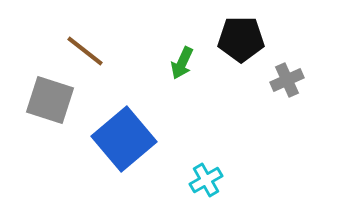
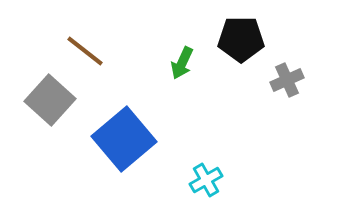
gray square: rotated 24 degrees clockwise
